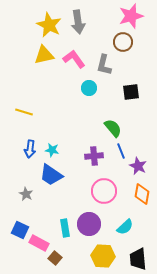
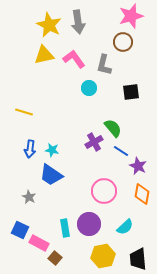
blue line: rotated 35 degrees counterclockwise
purple cross: moved 14 px up; rotated 24 degrees counterclockwise
gray star: moved 3 px right, 3 px down
yellow hexagon: rotated 15 degrees counterclockwise
